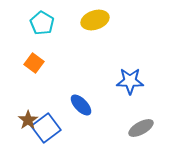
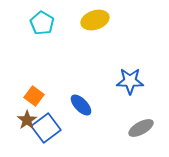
orange square: moved 33 px down
brown star: moved 1 px left
